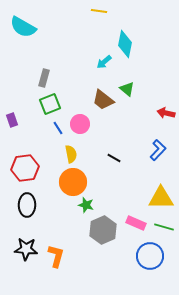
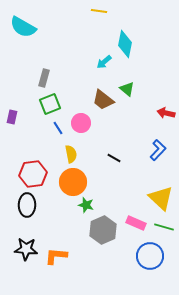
purple rectangle: moved 3 px up; rotated 32 degrees clockwise
pink circle: moved 1 px right, 1 px up
red hexagon: moved 8 px right, 6 px down
yellow triangle: rotated 44 degrees clockwise
orange L-shape: rotated 100 degrees counterclockwise
